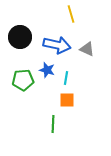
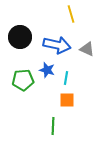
green line: moved 2 px down
